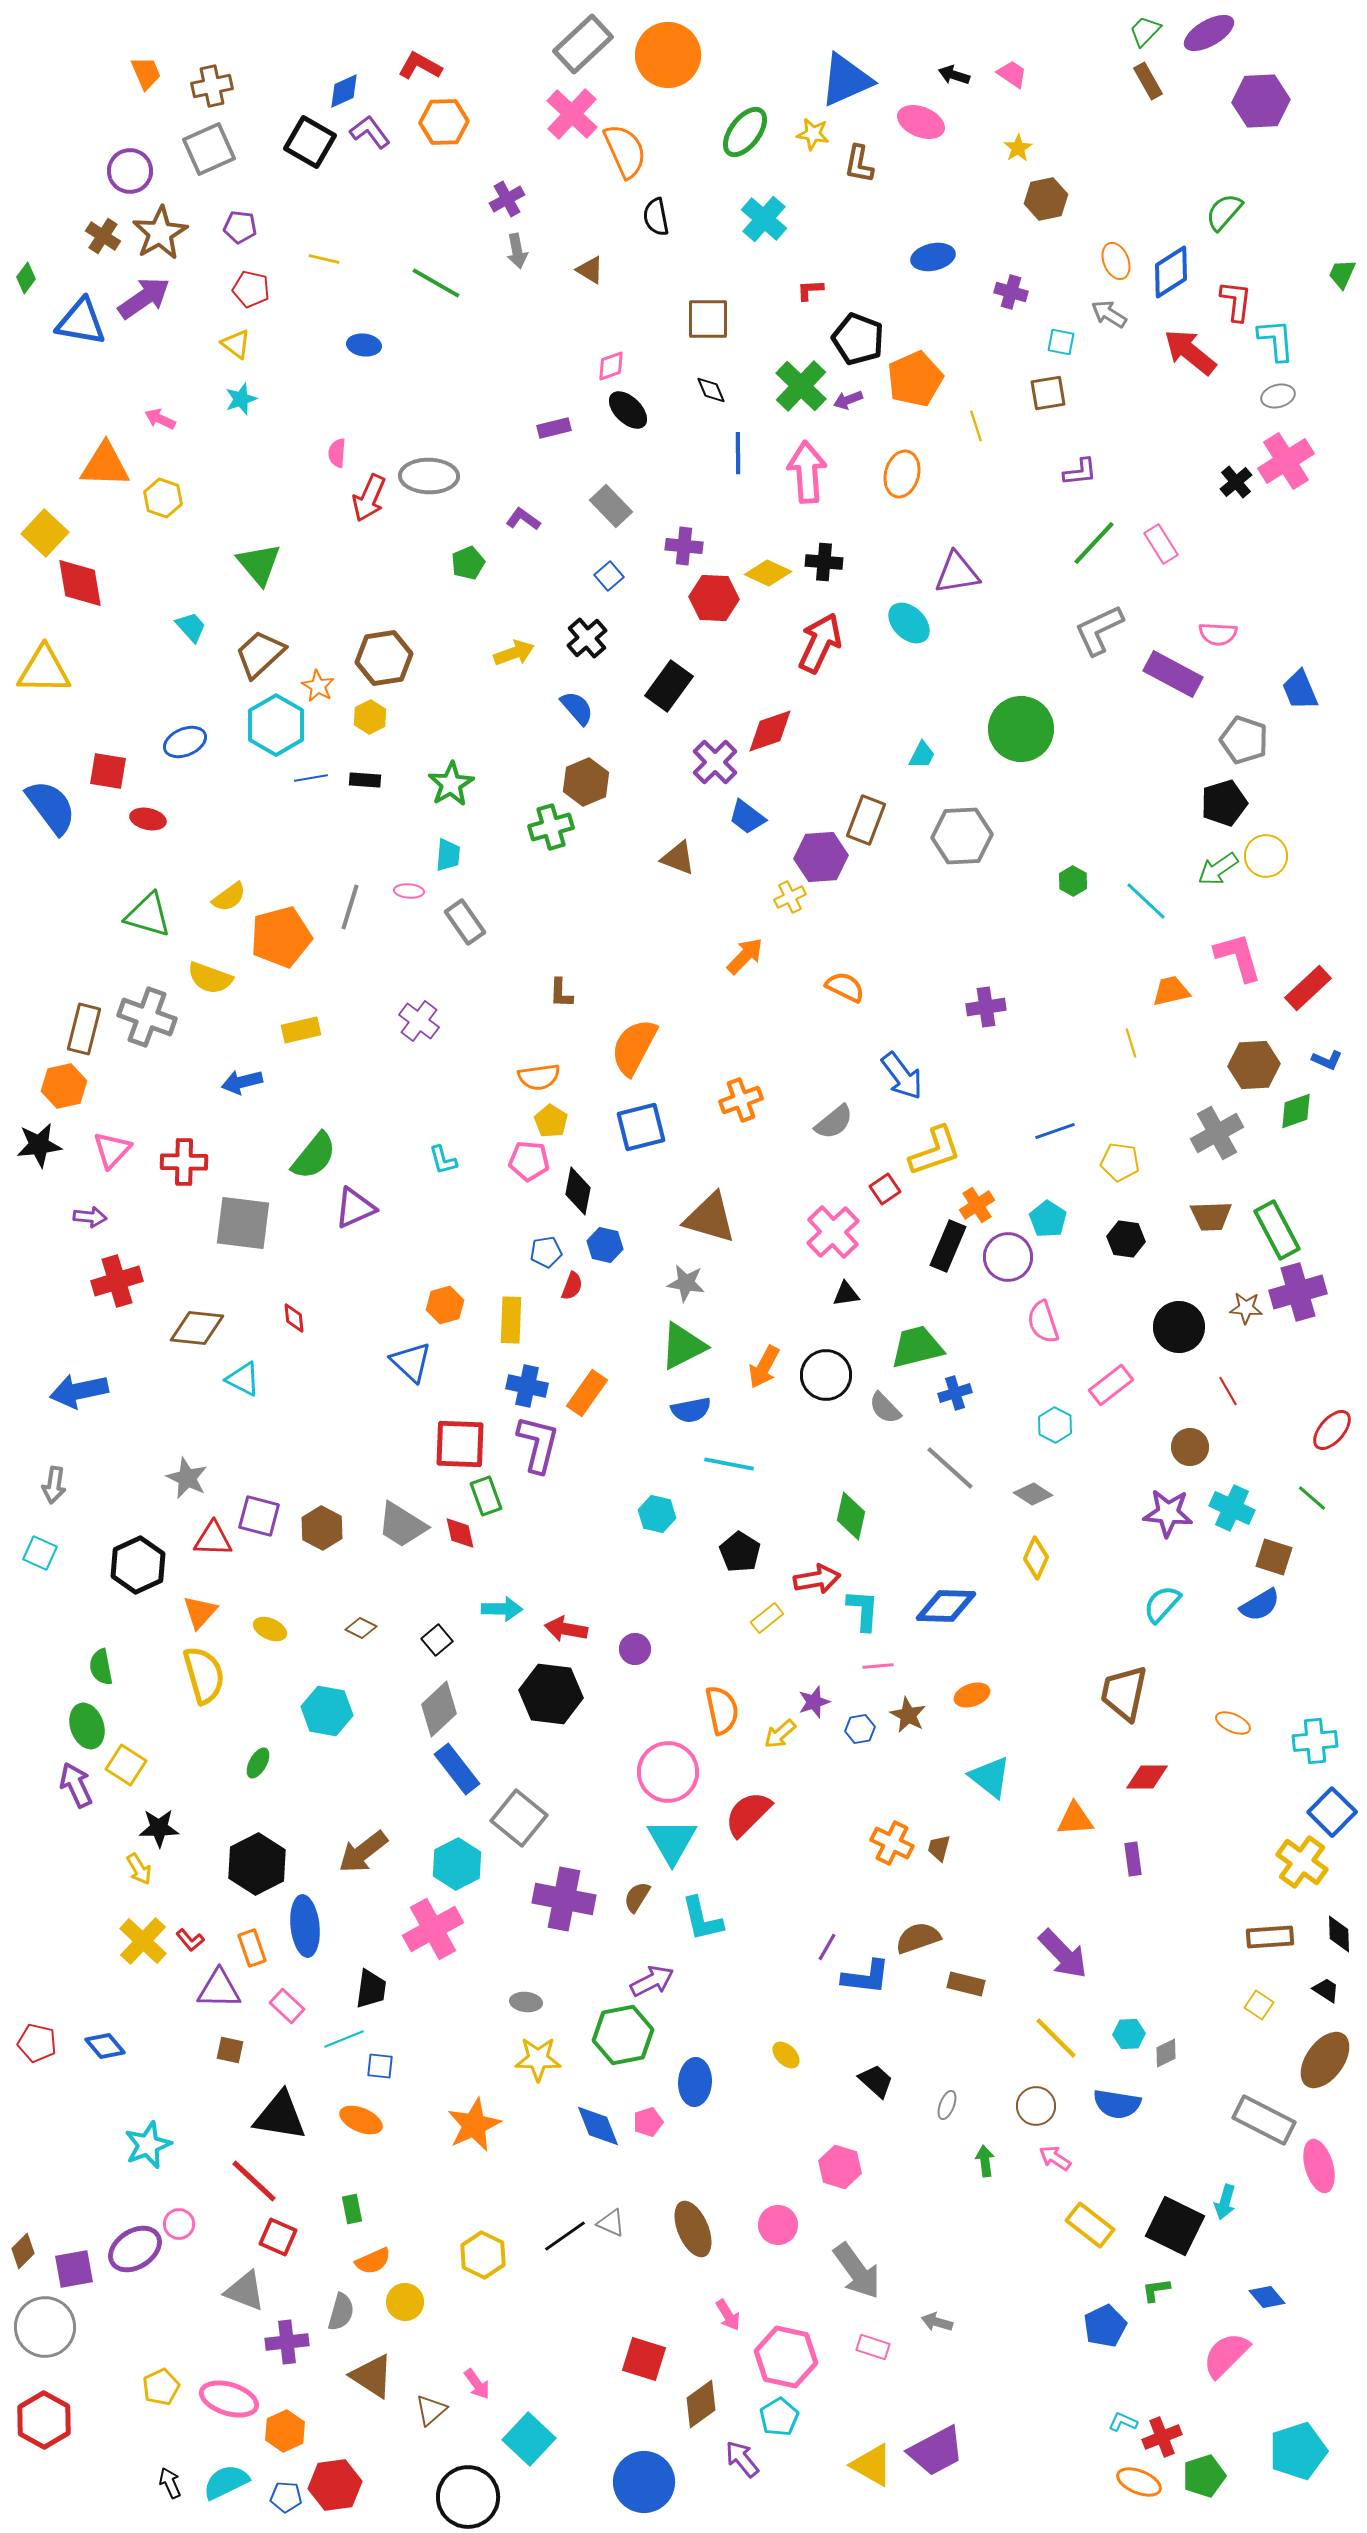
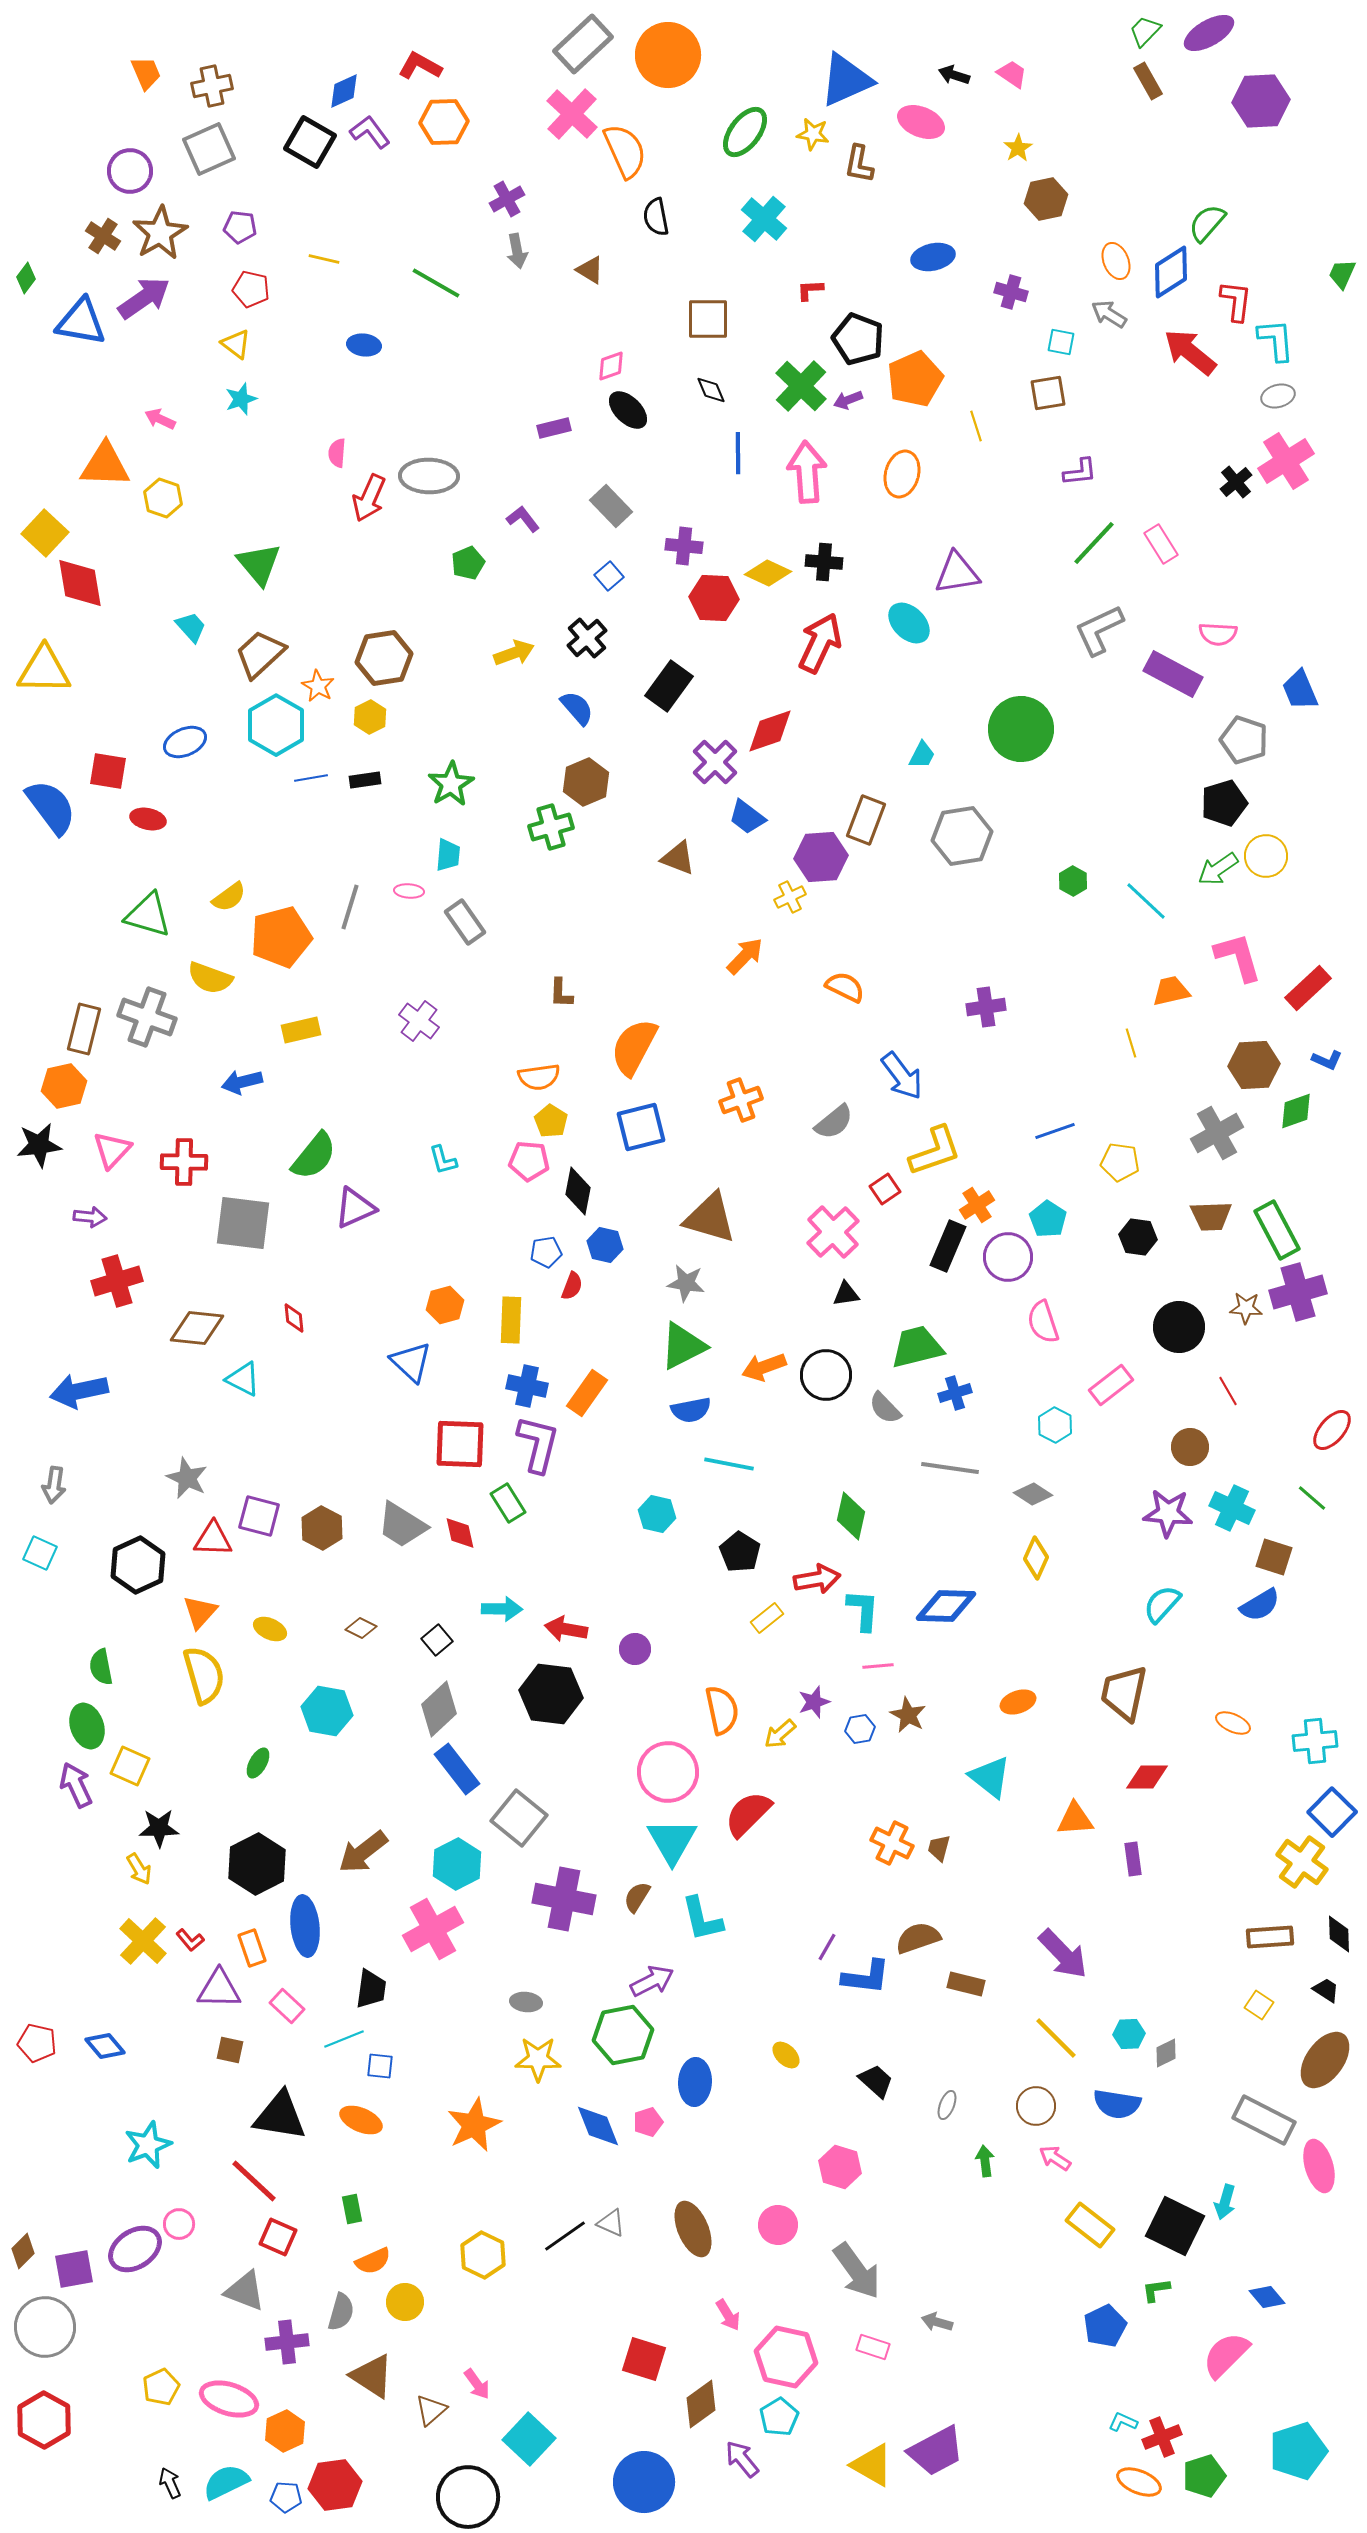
green semicircle at (1224, 212): moved 17 px left, 11 px down
purple L-shape at (523, 519): rotated 16 degrees clockwise
black rectangle at (365, 780): rotated 12 degrees counterclockwise
gray hexagon at (962, 836): rotated 6 degrees counterclockwise
black hexagon at (1126, 1239): moved 12 px right, 2 px up
orange arrow at (764, 1367): rotated 42 degrees clockwise
gray line at (950, 1468): rotated 34 degrees counterclockwise
green rectangle at (486, 1496): moved 22 px right, 7 px down; rotated 12 degrees counterclockwise
orange ellipse at (972, 1695): moved 46 px right, 7 px down
yellow square at (126, 1765): moved 4 px right, 1 px down; rotated 9 degrees counterclockwise
